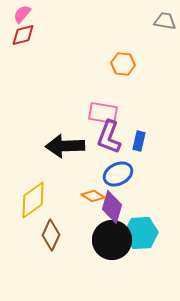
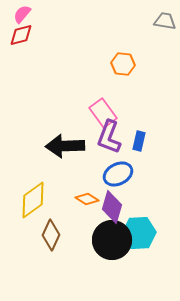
red diamond: moved 2 px left
pink rectangle: rotated 44 degrees clockwise
orange diamond: moved 6 px left, 3 px down
cyan hexagon: moved 2 px left
